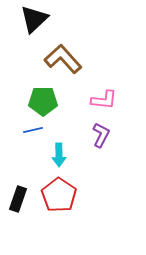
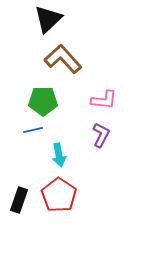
black triangle: moved 14 px right
cyan arrow: rotated 10 degrees counterclockwise
black rectangle: moved 1 px right, 1 px down
